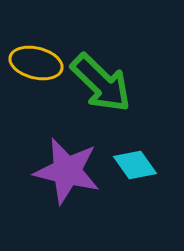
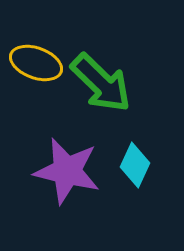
yellow ellipse: rotated 6 degrees clockwise
cyan diamond: rotated 60 degrees clockwise
